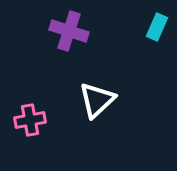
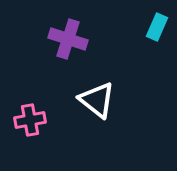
purple cross: moved 1 px left, 8 px down
white triangle: rotated 39 degrees counterclockwise
